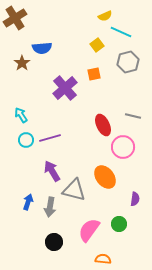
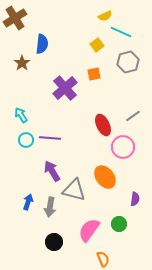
blue semicircle: moved 4 px up; rotated 78 degrees counterclockwise
gray line: rotated 49 degrees counterclockwise
purple line: rotated 20 degrees clockwise
orange semicircle: rotated 63 degrees clockwise
